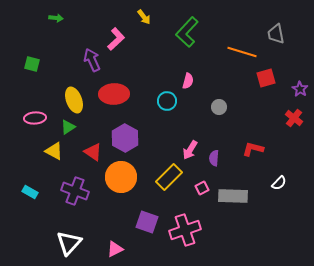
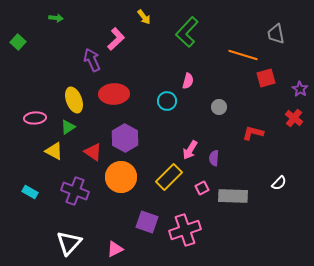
orange line: moved 1 px right, 3 px down
green square: moved 14 px left, 22 px up; rotated 28 degrees clockwise
red L-shape: moved 16 px up
